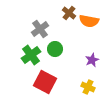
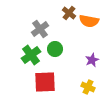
red square: rotated 30 degrees counterclockwise
